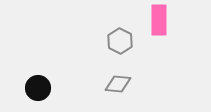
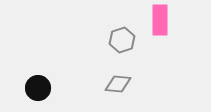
pink rectangle: moved 1 px right
gray hexagon: moved 2 px right, 1 px up; rotated 15 degrees clockwise
